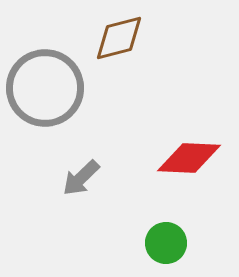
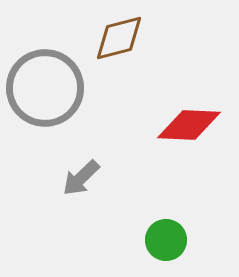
red diamond: moved 33 px up
green circle: moved 3 px up
